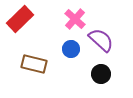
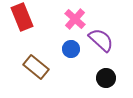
red rectangle: moved 2 px right, 2 px up; rotated 68 degrees counterclockwise
brown rectangle: moved 2 px right, 3 px down; rotated 25 degrees clockwise
black circle: moved 5 px right, 4 px down
